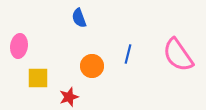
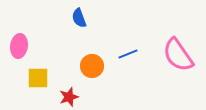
blue line: rotated 54 degrees clockwise
